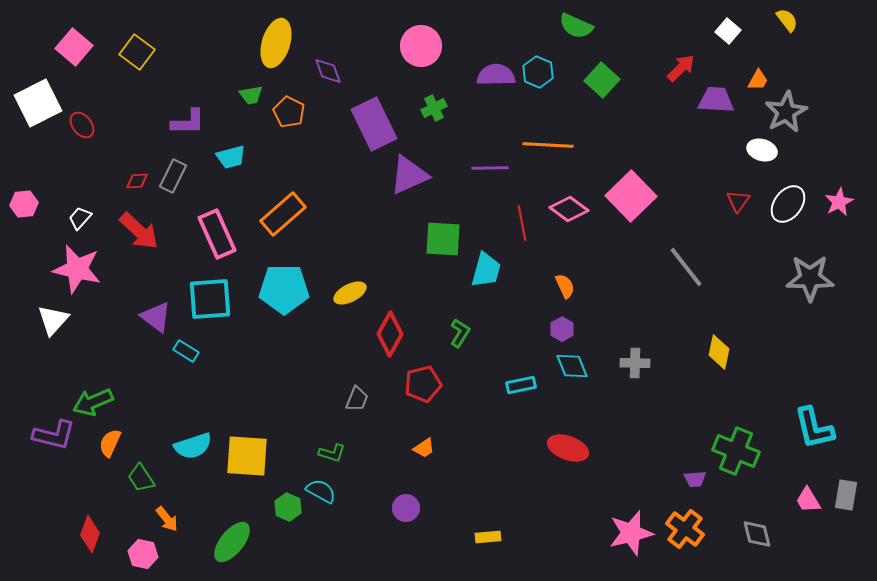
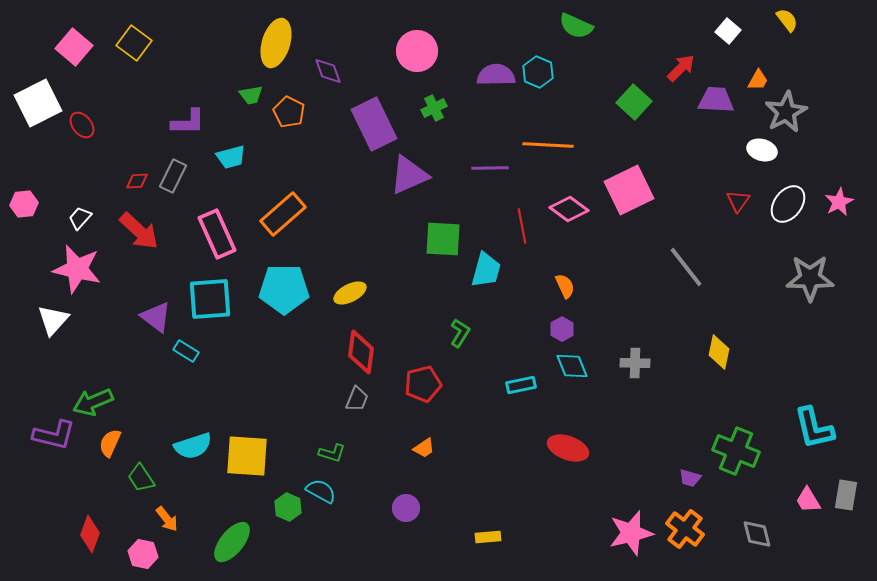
pink circle at (421, 46): moved 4 px left, 5 px down
yellow square at (137, 52): moved 3 px left, 9 px up
green square at (602, 80): moved 32 px right, 22 px down
pink square at (631, 196): moved 2 px left, 6 px up; rotated 18 degrees clockwise
red line at (522, 223): moved 3 px down
red diamond at (390, 334): moved 29 px left, 18 px down; rotated 21 degrees counterclockwise
purple trapezoid at (695, 479): moved 5 px left, 1 px up; rotated 20 degrees clockwise
